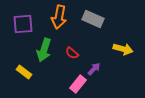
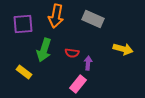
orange arrow: moved 3 px left, 1 px up
red semicircle: rotated 32 degrees counterclockwise
purple arrow: moved 6 px left, 6 px up; rotated 40 degrees counterclockwise
